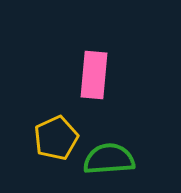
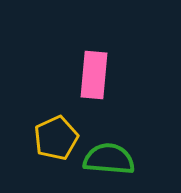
green semicircle: rotated 9 degrees clockwise
